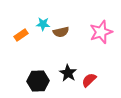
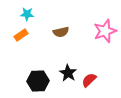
cyan star: moved 16 px left, 10 px up
pink star: moved 4 px right, 1 px up
